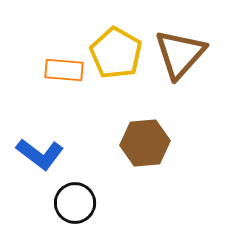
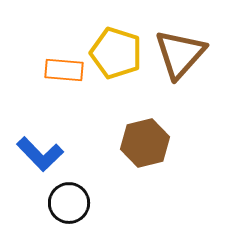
yellow pentagon: rotated 12 degrees counterclockwise
brown hexagon: rotated 9 degrees counterclockwise
blue L-shape: rotated 9 degrees clockwise
black circle: moved 6 px left
